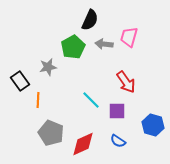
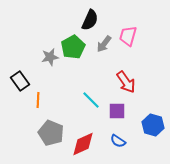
pink trapezoid: moved 1 px left, 1 px up
gray arrow: rotated 60 degrees counterclockwise
gray star: moved 2 px right, 10 px up
